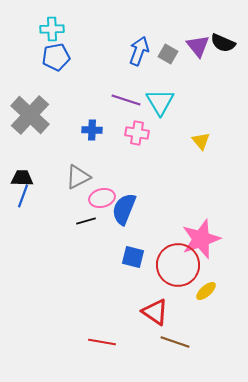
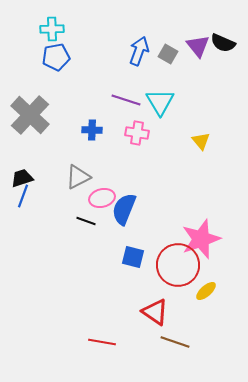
black trapezoid: rotated 20 degrees counterclockwise
black line: rotated 36 degrees clockwise
